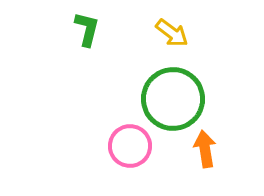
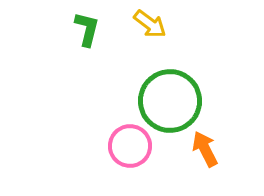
yellow arrow: moved 22 px left, 9 px up
green circle: moved 3 px left, 2 px down
orange arrow: rotated 18 degrees counterclockwise
